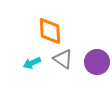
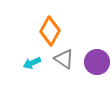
orange diamond: rotated 32 degrees clockwise
gray triangle: moved 1 px right
